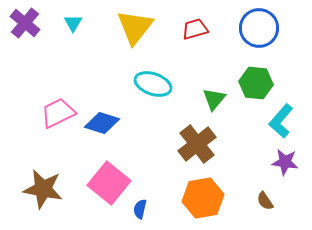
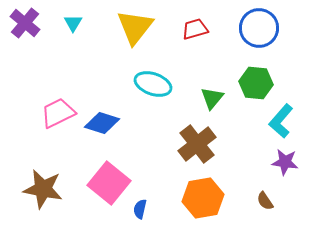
green triangle: moved 2 px left, 1 px up
